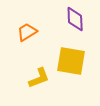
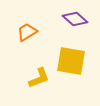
purple diamond: rotated 45 degrees counterclockwise
